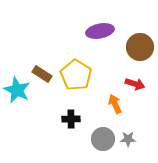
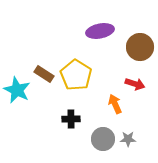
brown rectangle: moved 2 px right
